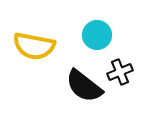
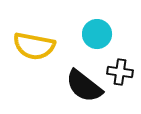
cyan circle: moved 1 px up
black cross: rotated 30 degrees clockwise
